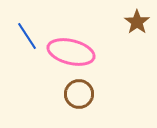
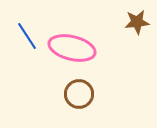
brown star: rotated 30 degrees clockwise
pink ellipse: moved 1 px right, 4 px up
